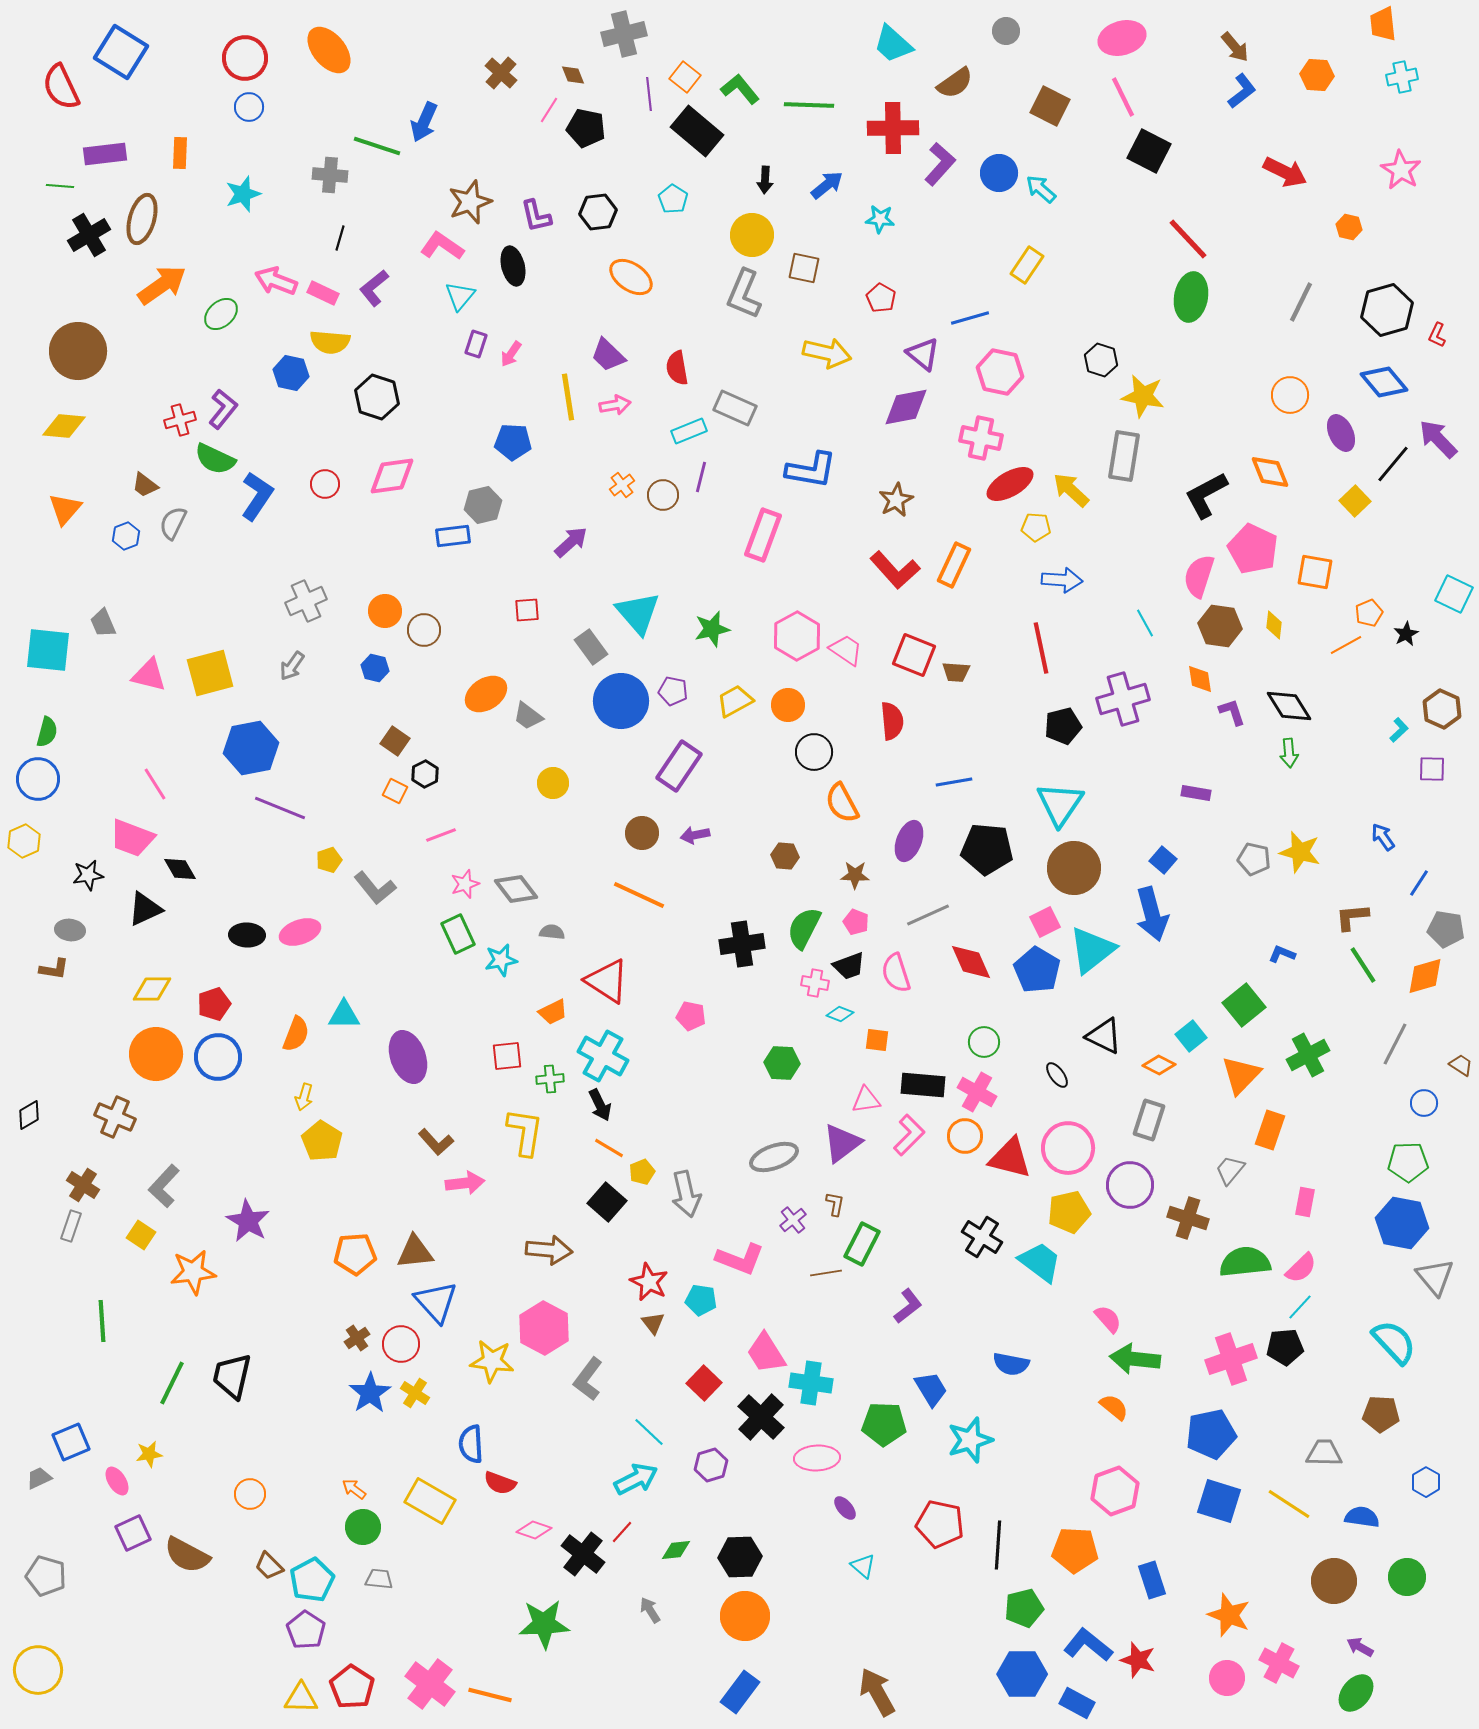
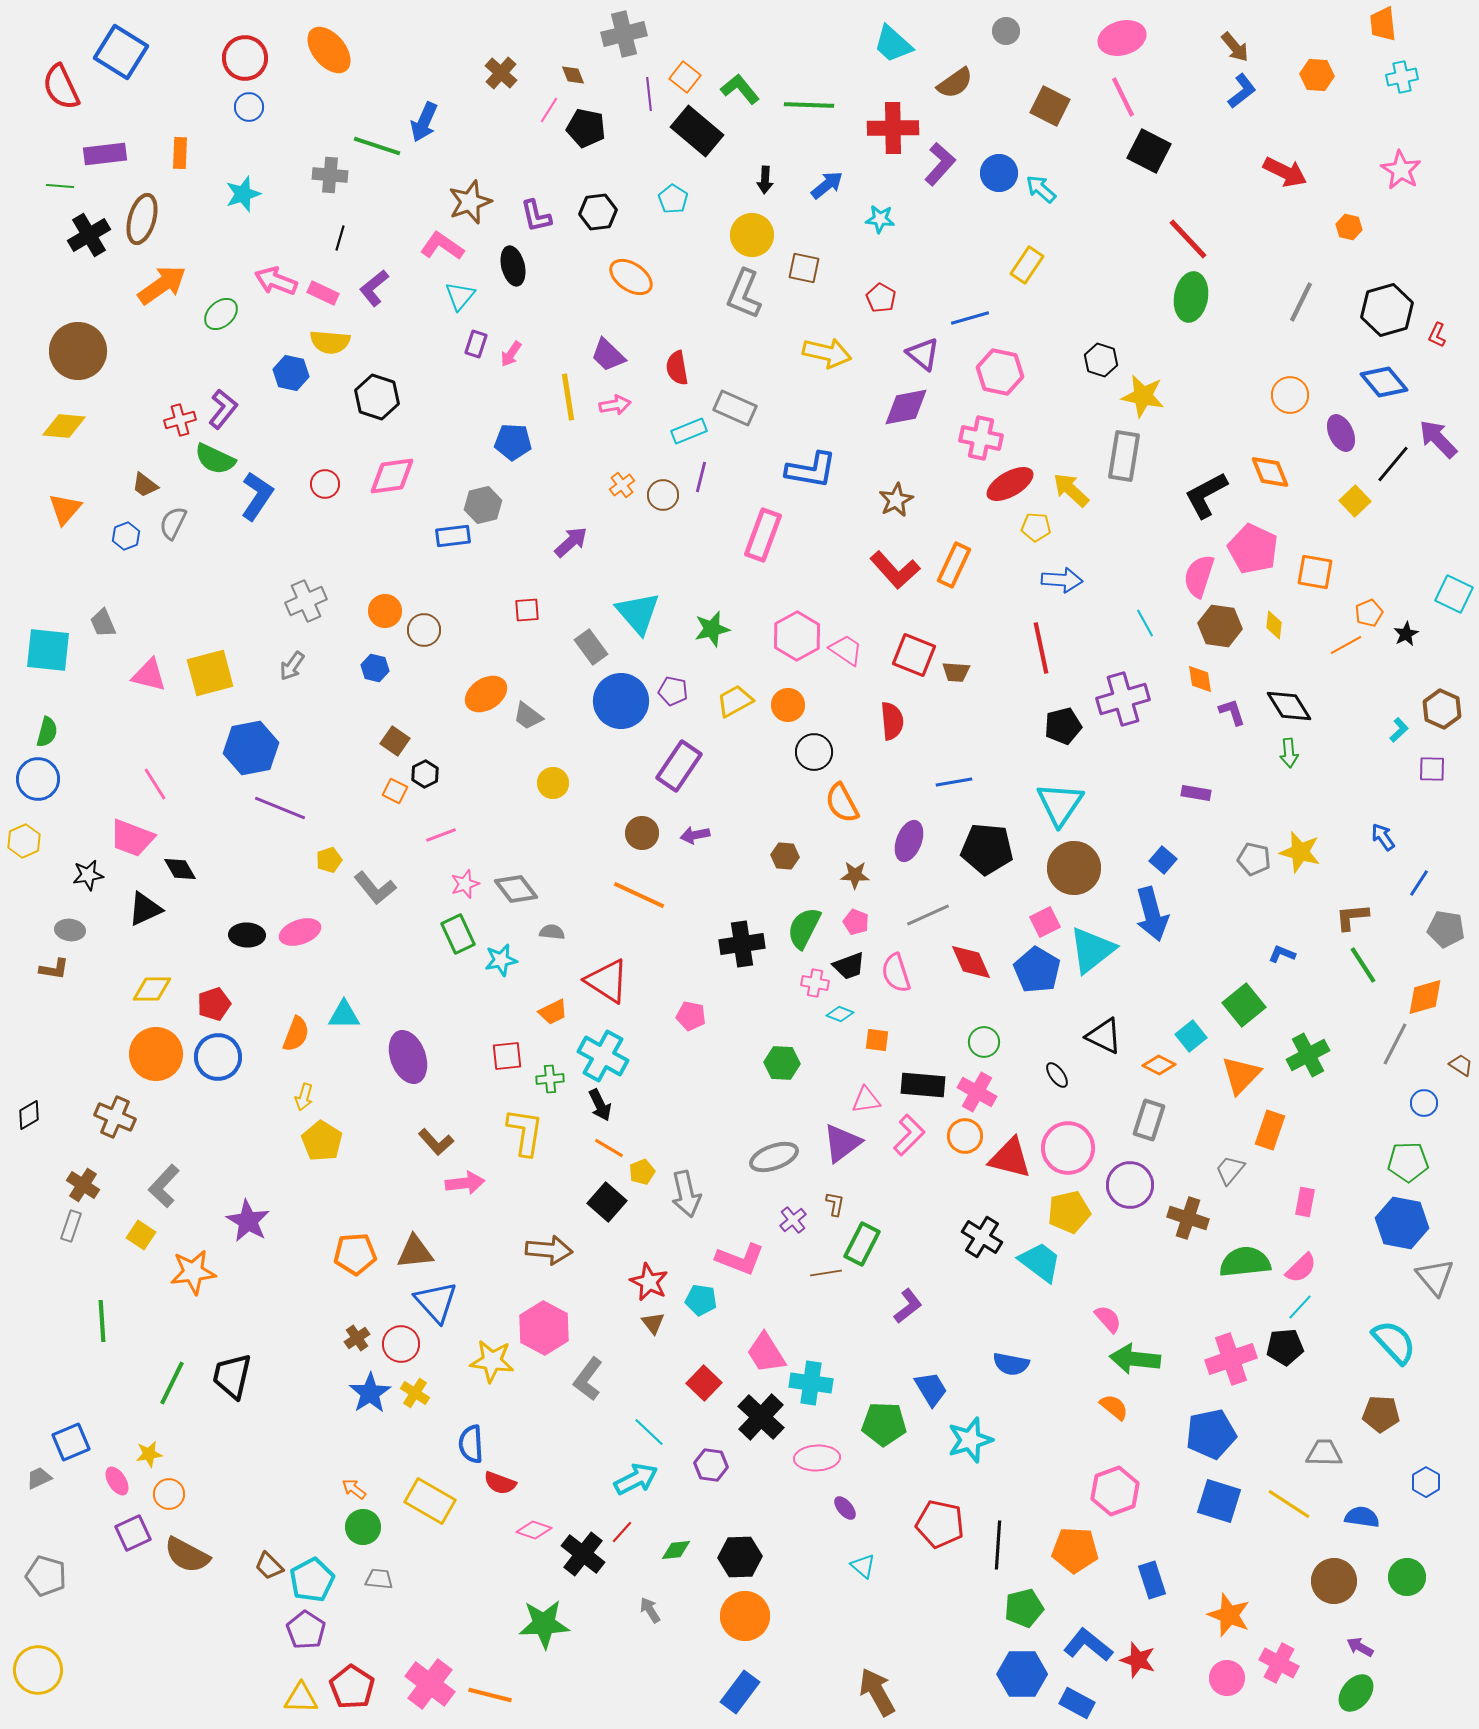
orange diamond at (1425, 976): moved 21 px down
purple hexagon at (711, 1465): rotated 24 degrees clockwise
orange circle at (250, 1494): moved 81 px left
